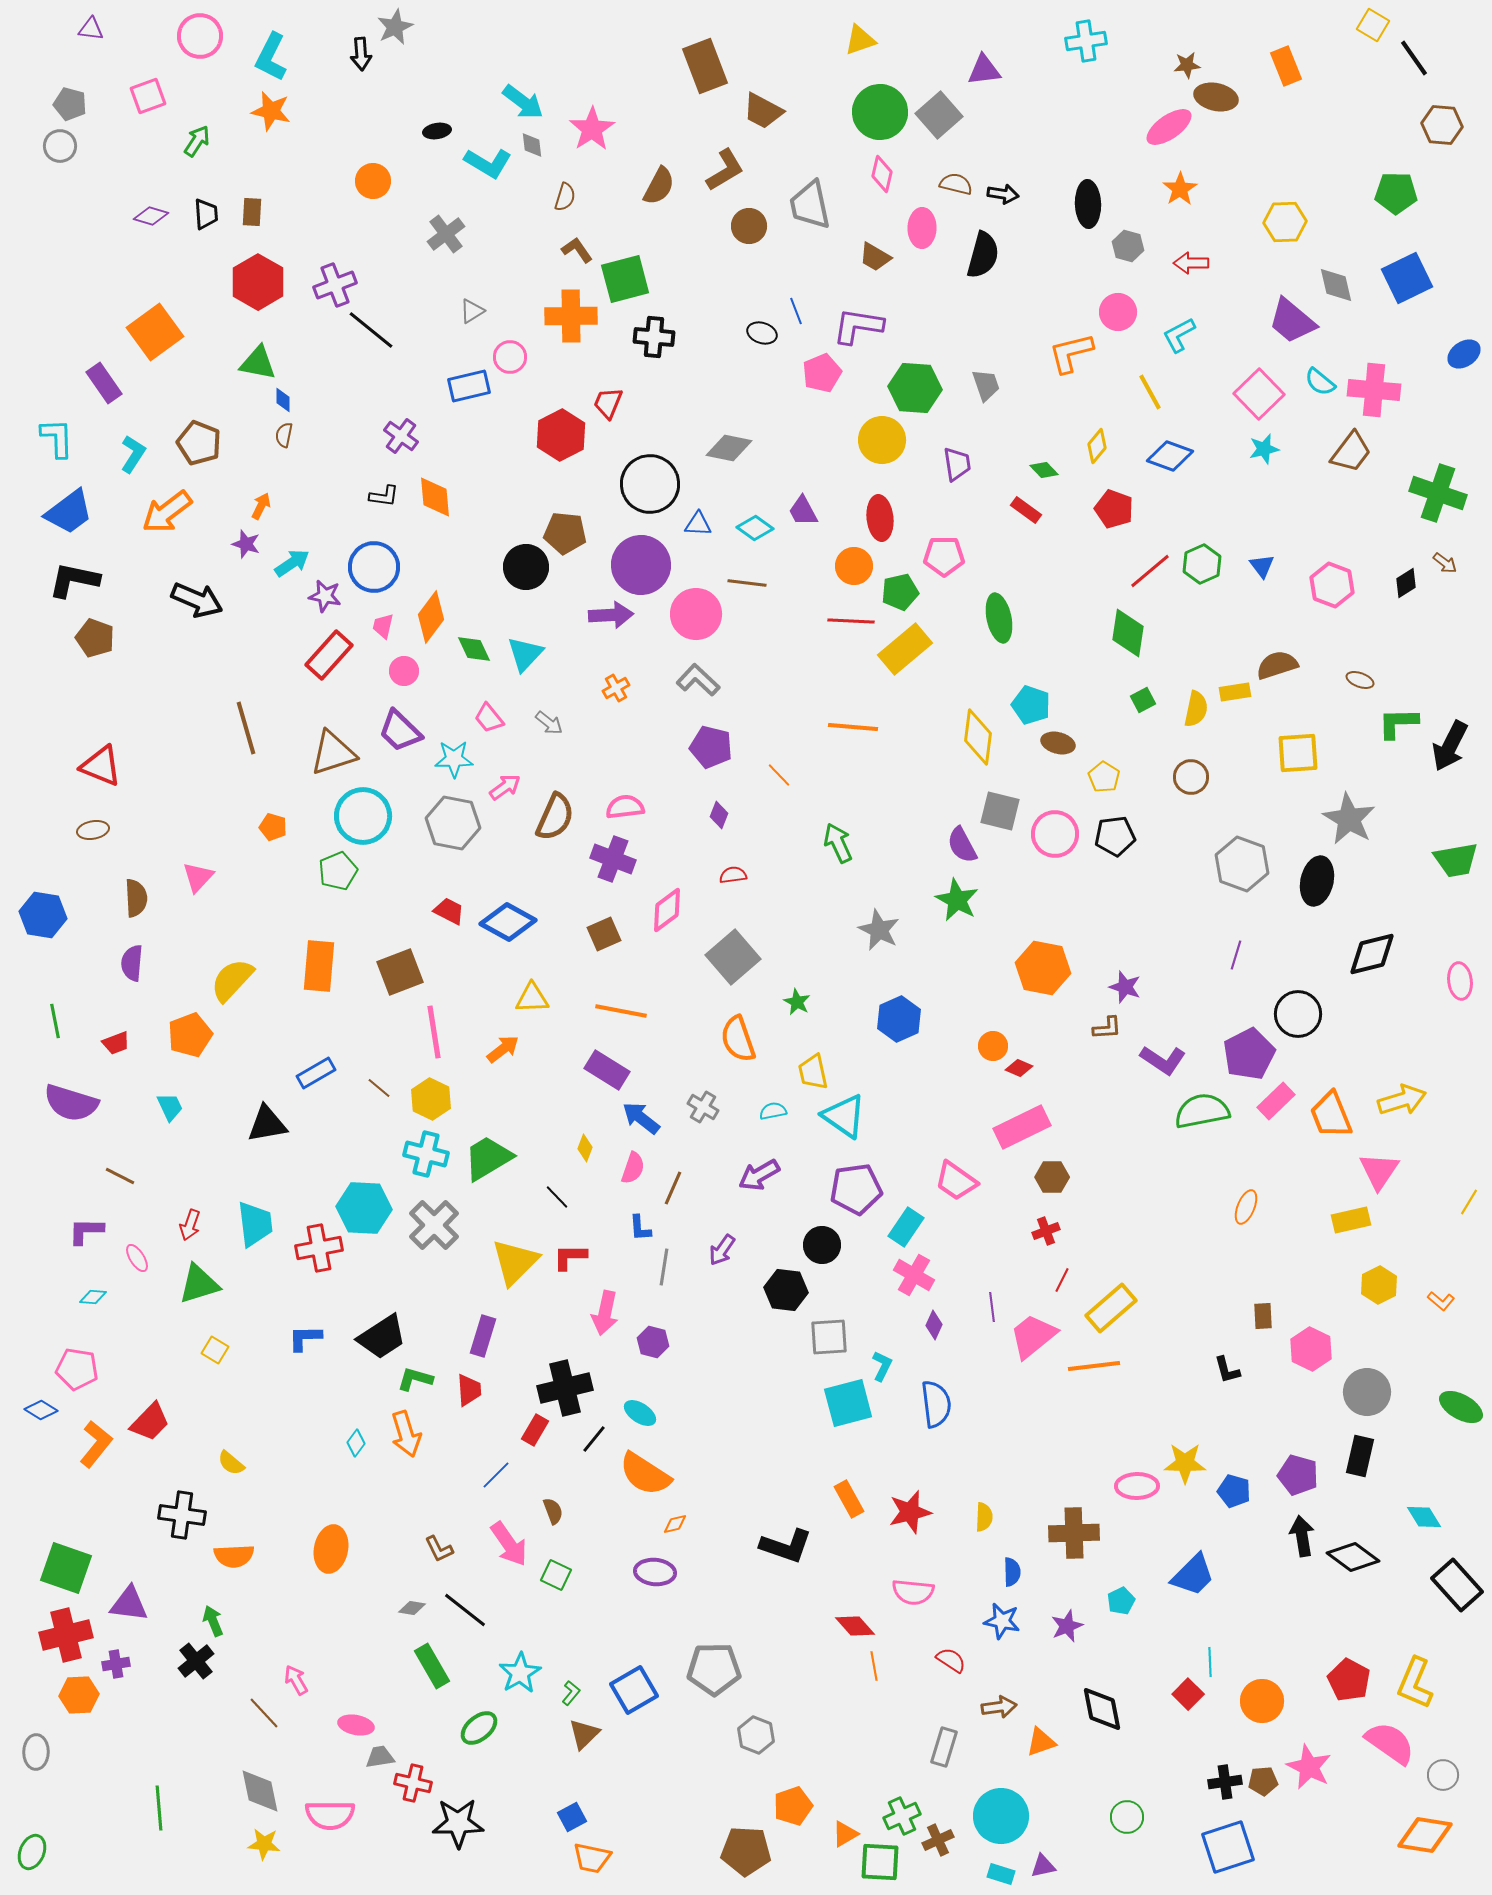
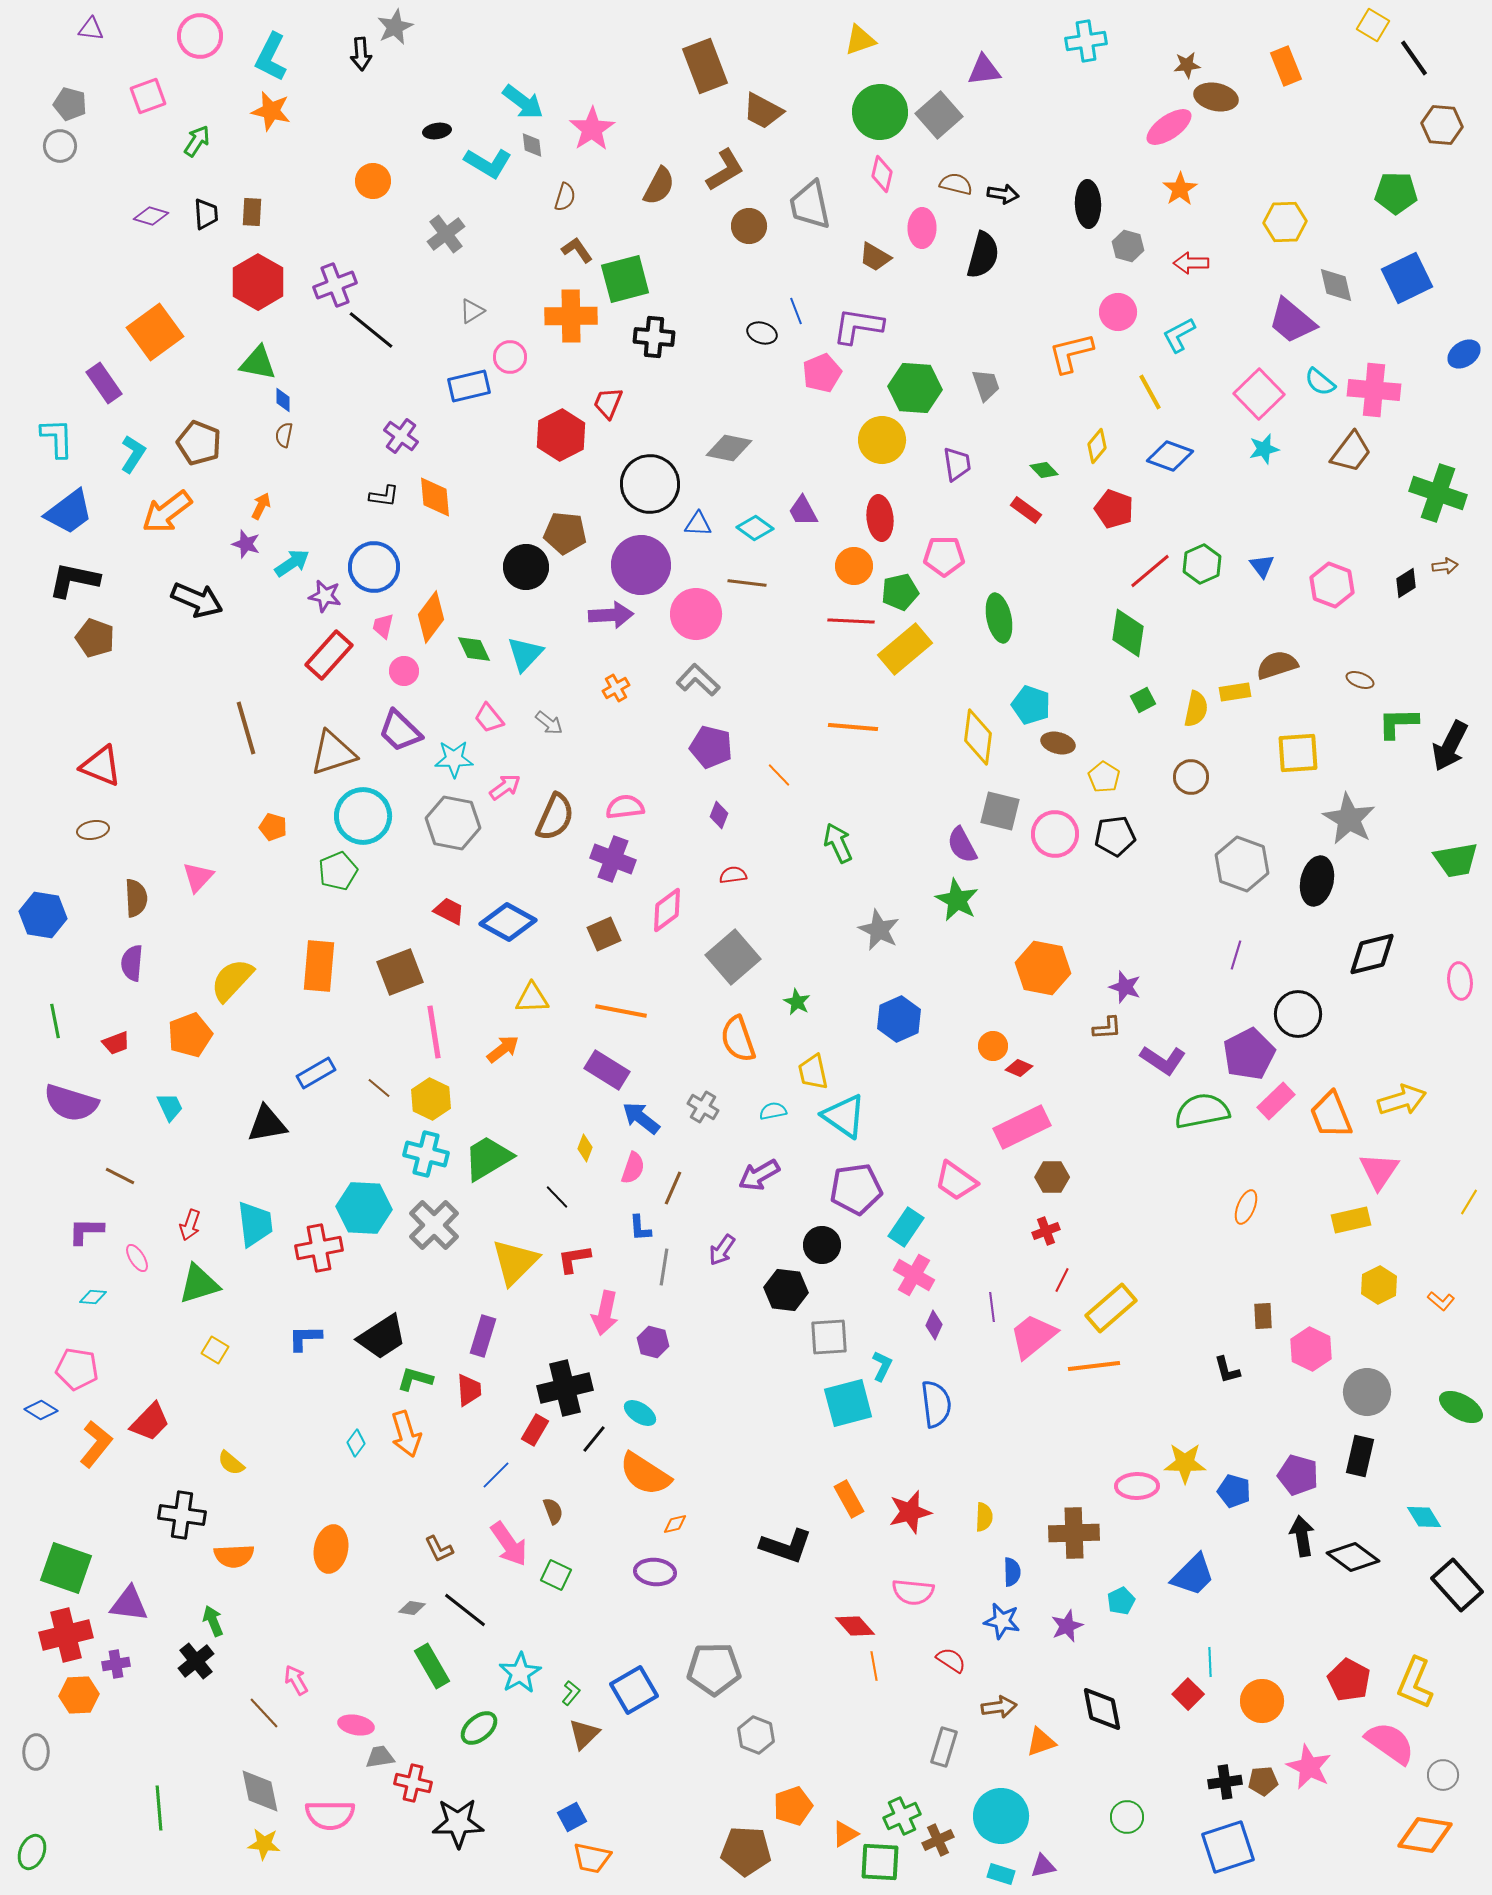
brown arrow at (1445, 563): moved 3 px down; rotated 45 degrees counterclockwise
red L-shape at (570, 1257): moved 4 px right, 2 px down; rotated 9 degrees counterclockwise
